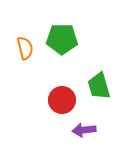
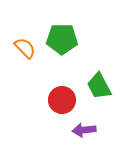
orange semicircle: rotated 30 degrees counterclockwise
green trapezoid: rotated 12 degrees counterclockwise
